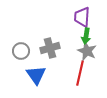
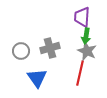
blue triangle: moved 1 px right, 3 px down
